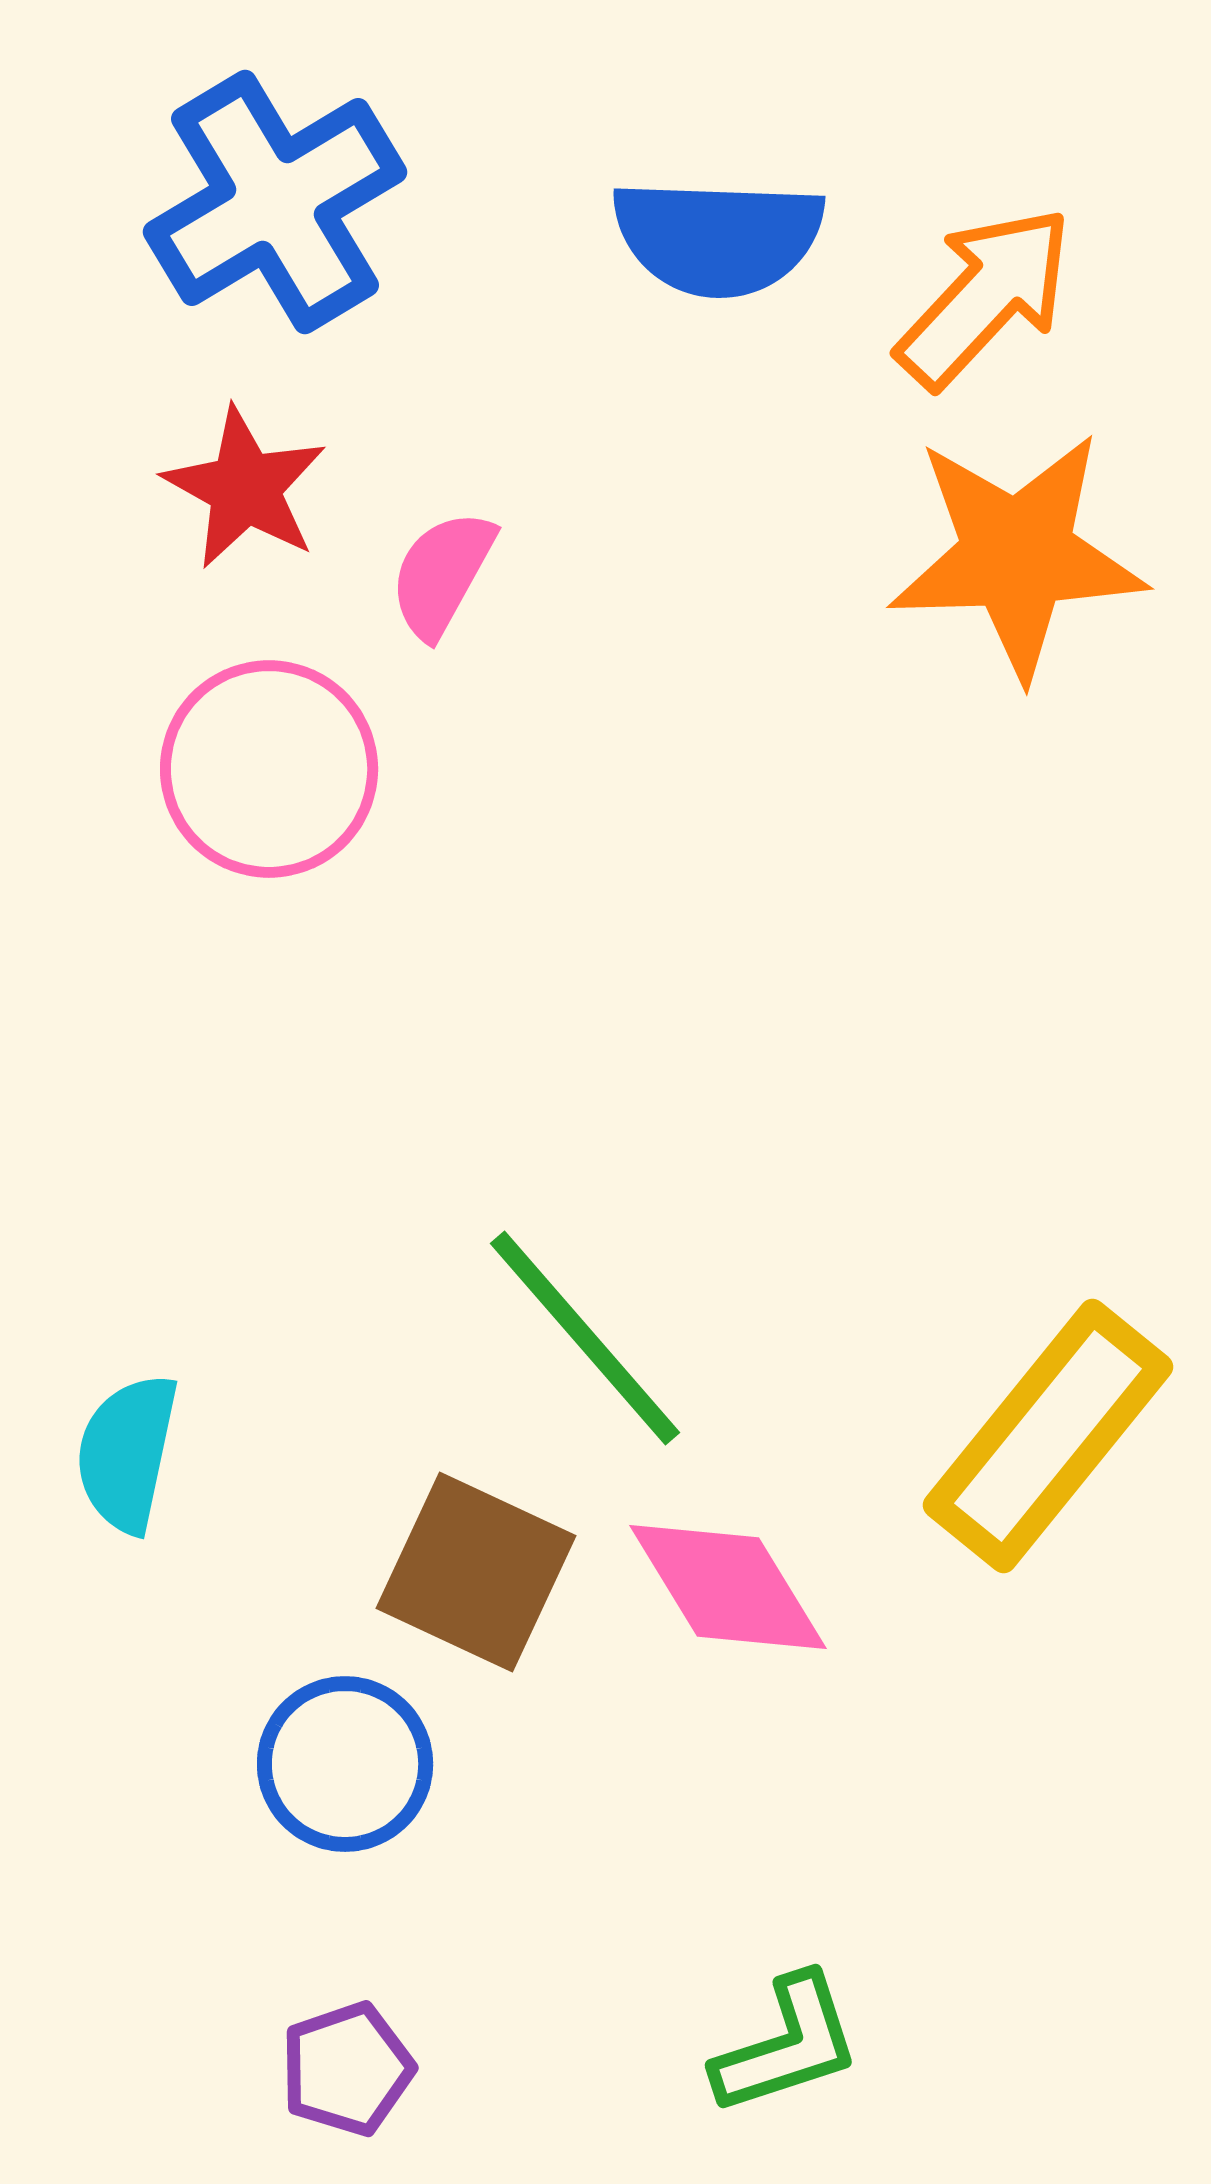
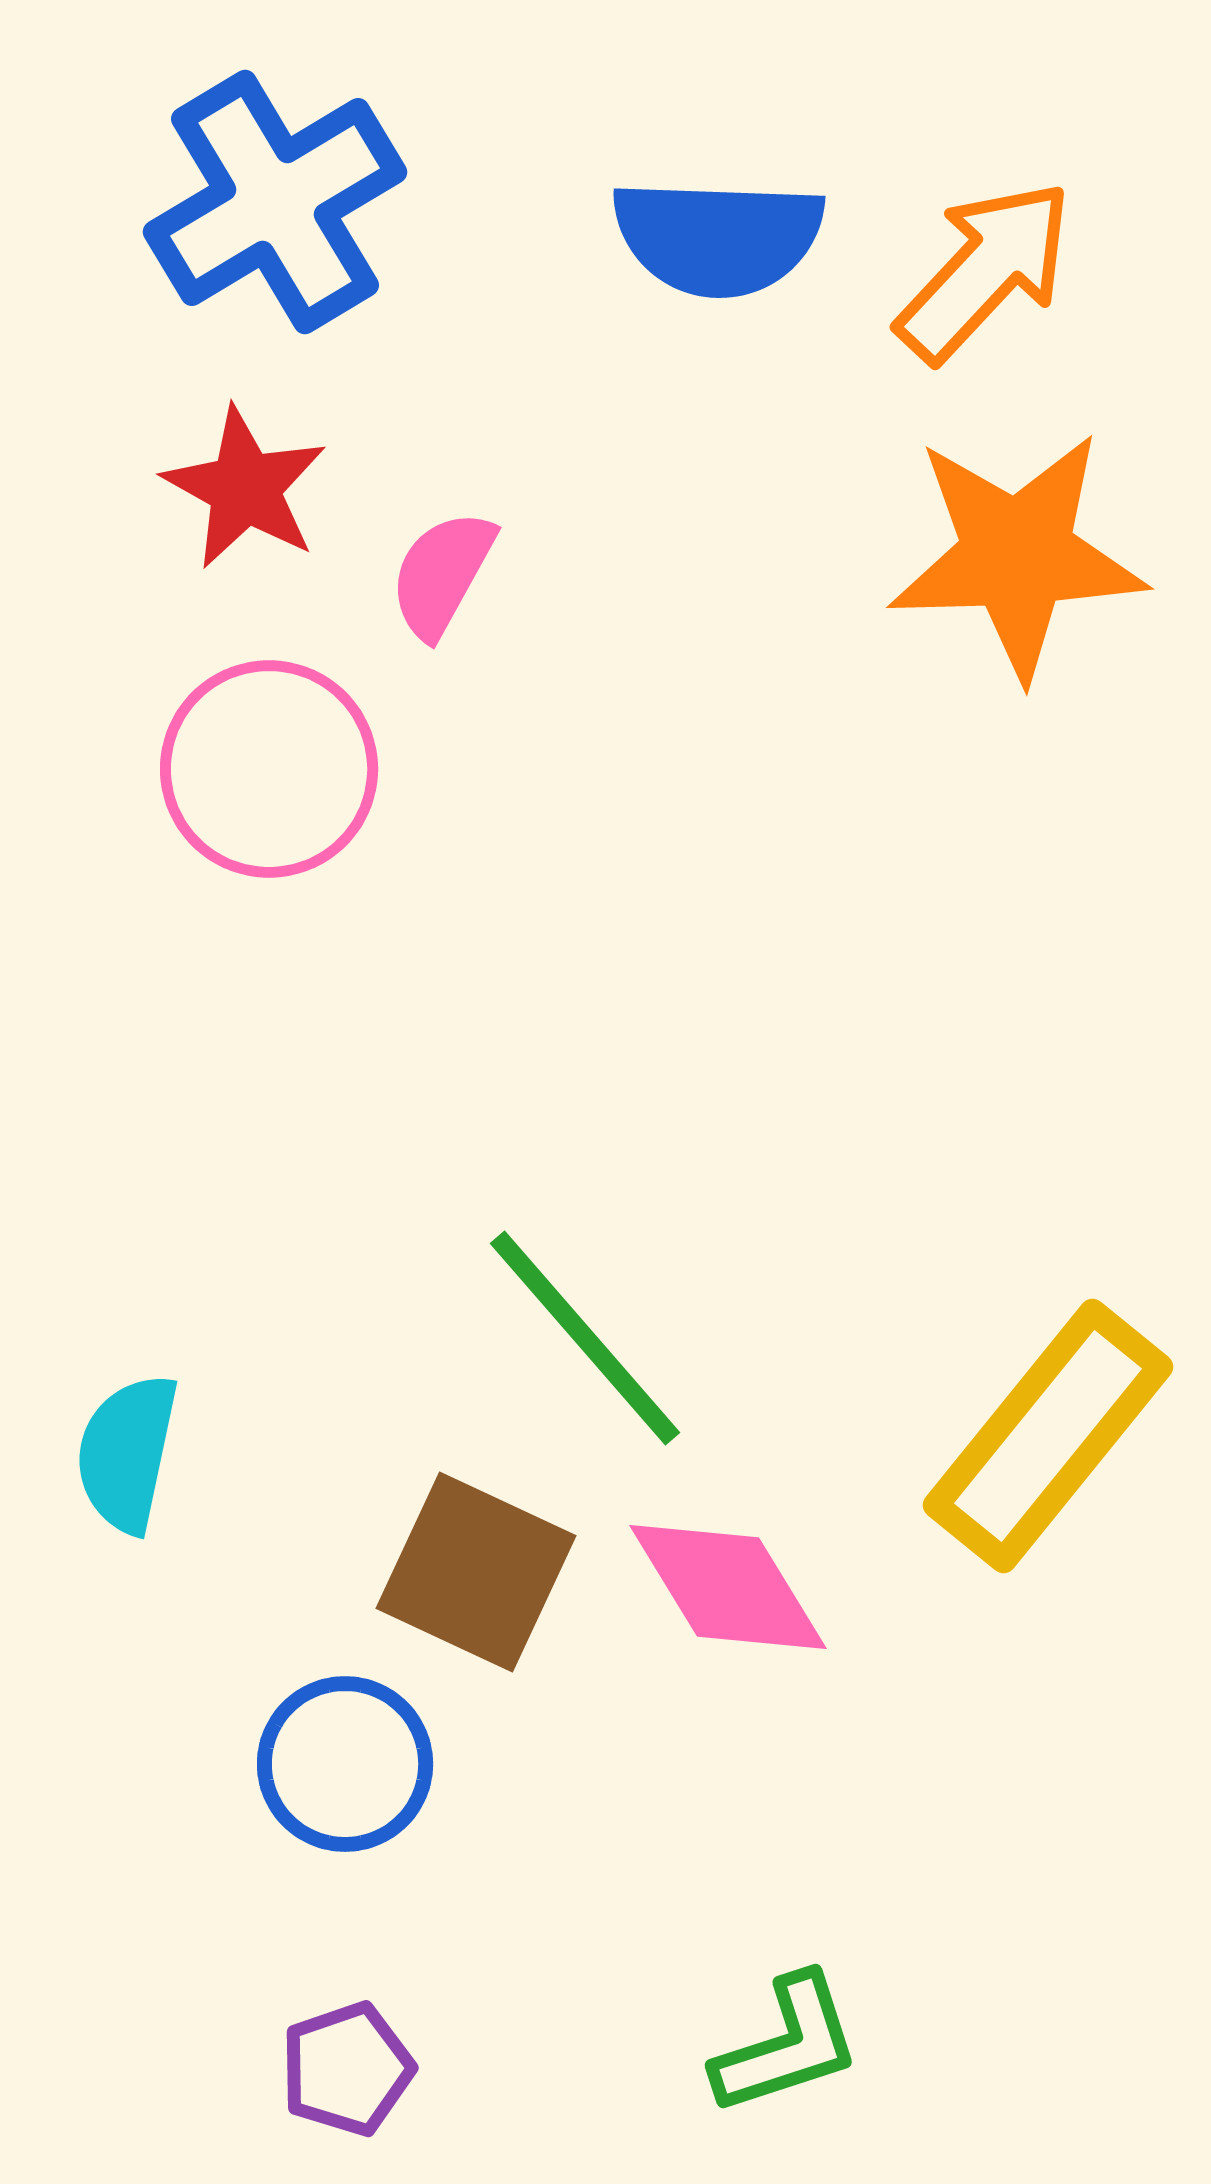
orange arrow: moved 26 px up
